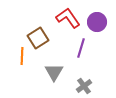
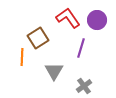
purple circle: moved 2 px up
orange line: moved 1 px down
gray triangle: moved 1 px up
